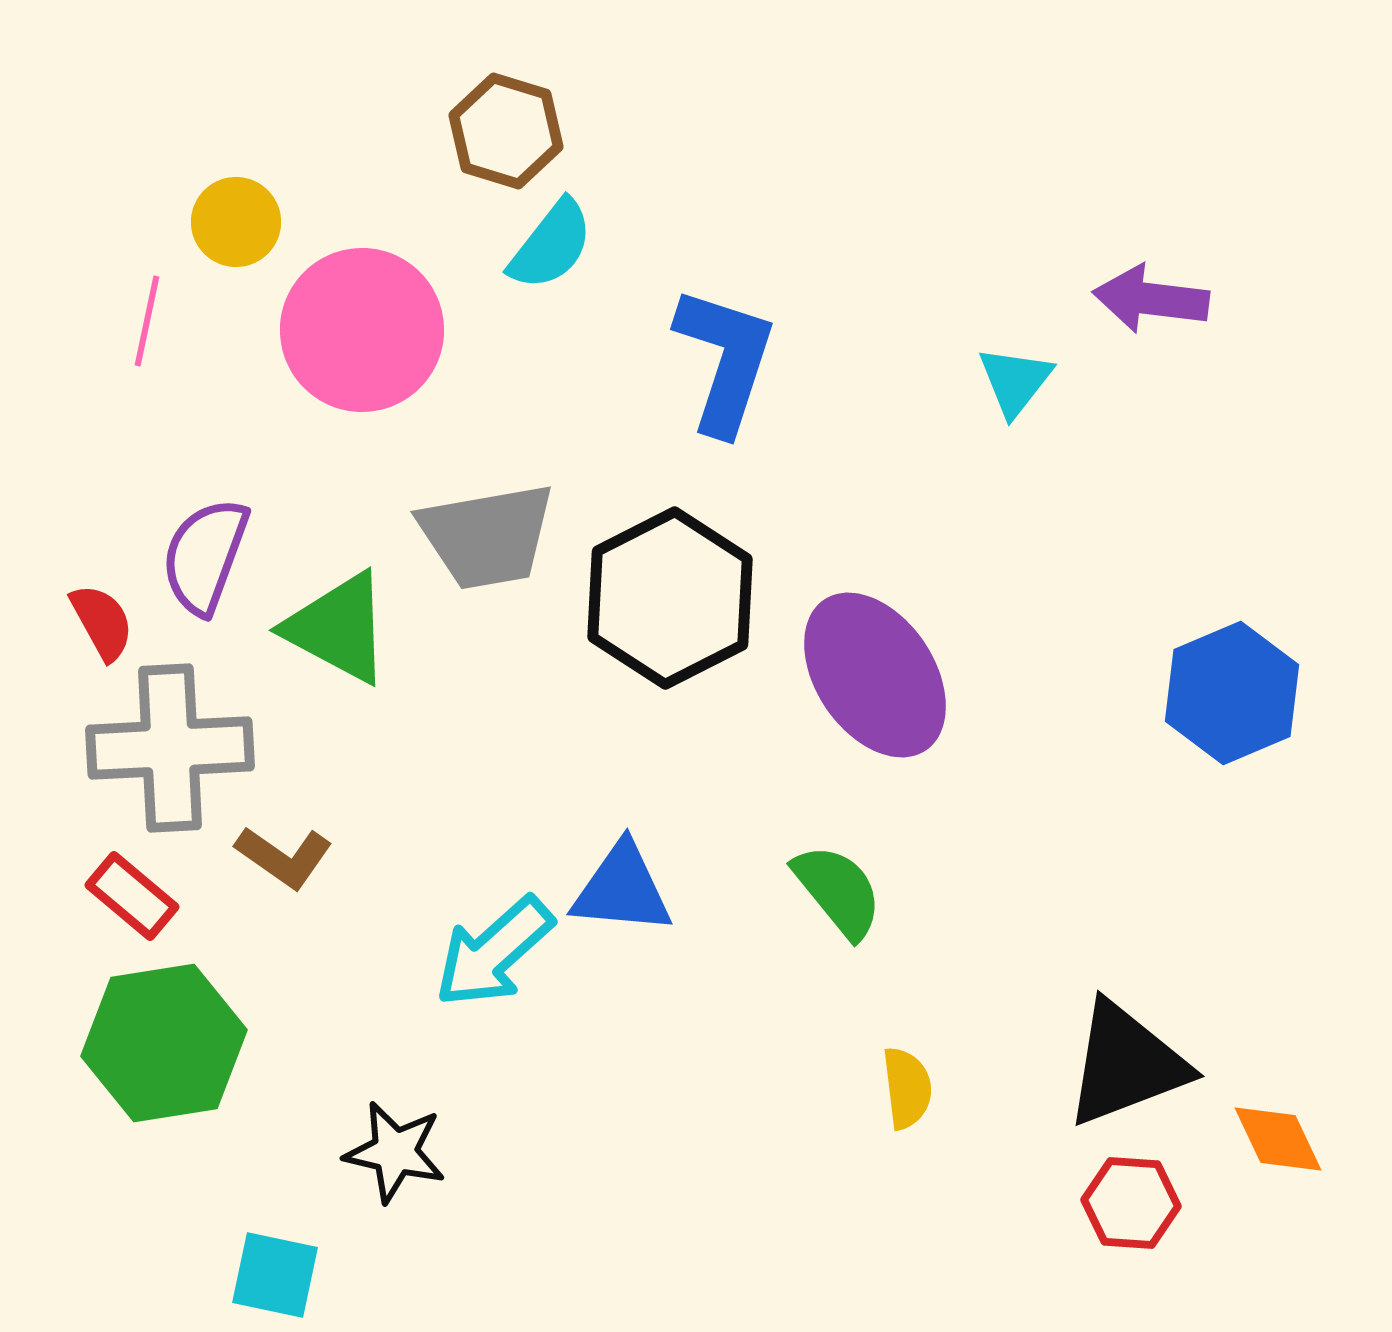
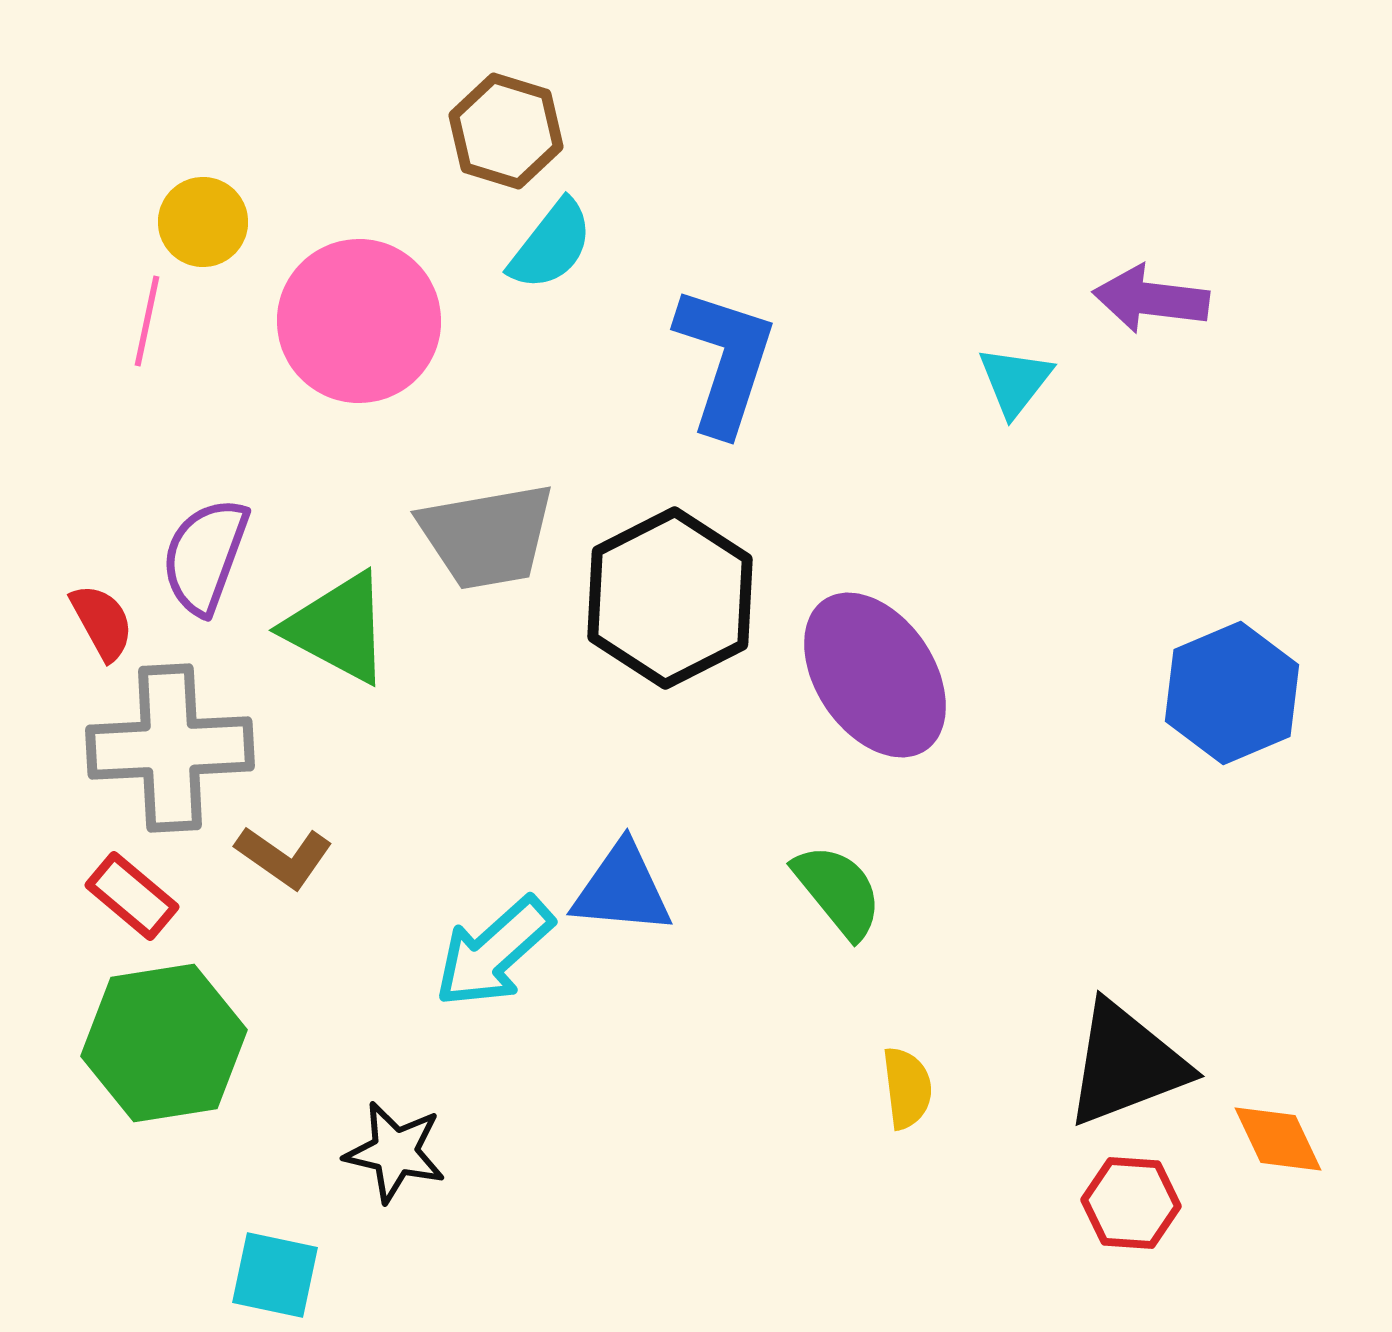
yellow circle: moved 33 px left
pink circle: moved 3 px left, 9 px up
